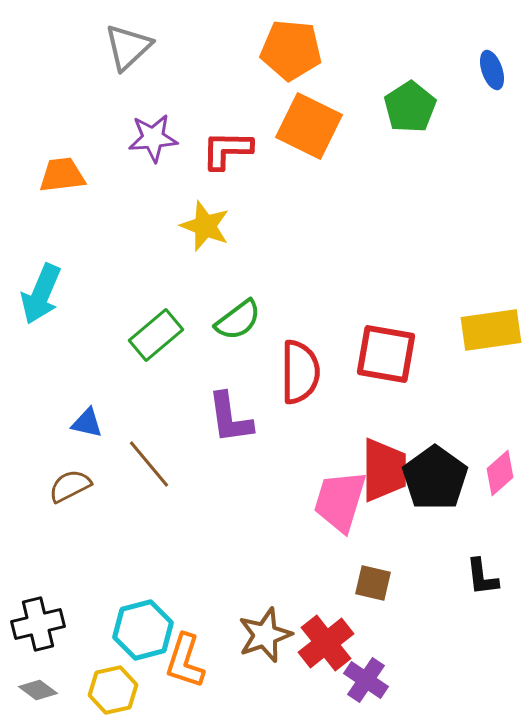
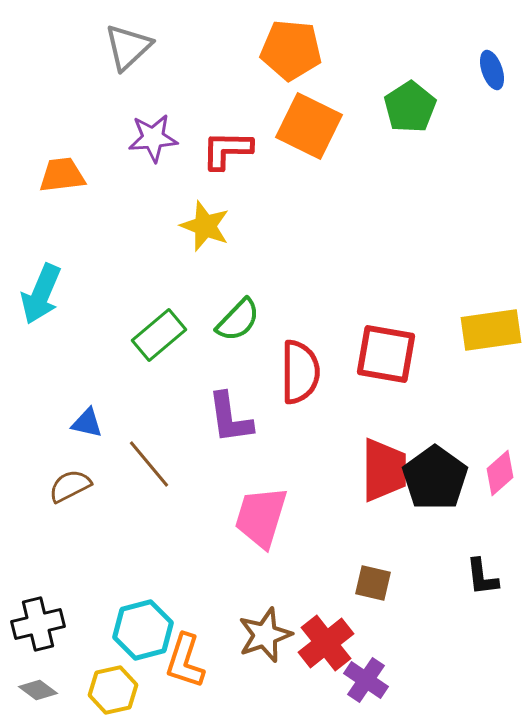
green semicircle: rotated 9 degrees counterclockwise
green rectangle: moved 3 px right
pink trapezoid: moved 79 px left, 16 px down
